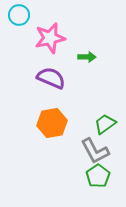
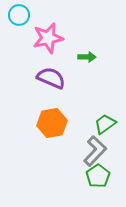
pink star: moved 2 px left
gray L-shape: rotated 108 degrees counterclockwise
